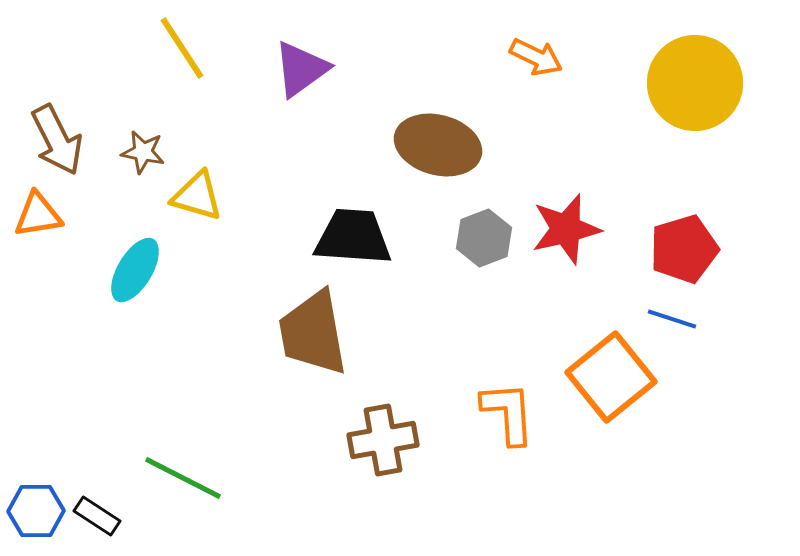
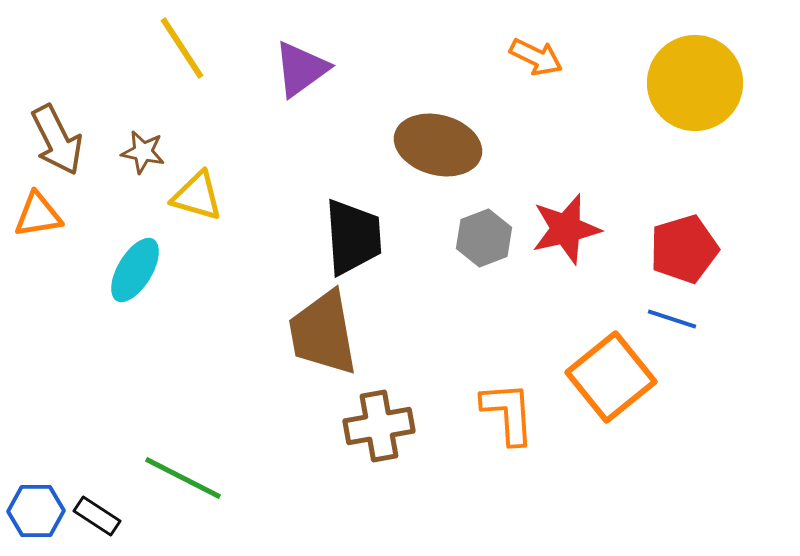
black trapezoid: rotated 82 degrees clockwise
brown trapezoid: moved 10 px right
brown cross: moved 4 px left, 14 px up
